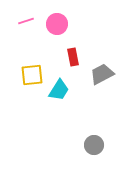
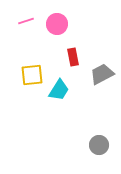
gray circle: moved 5 px right
